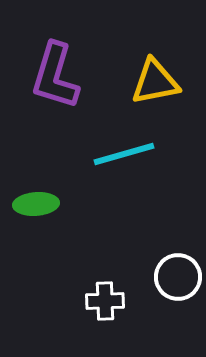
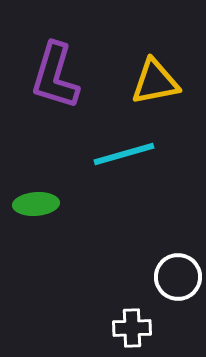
white cross: moved 27 px right, 27 px down
